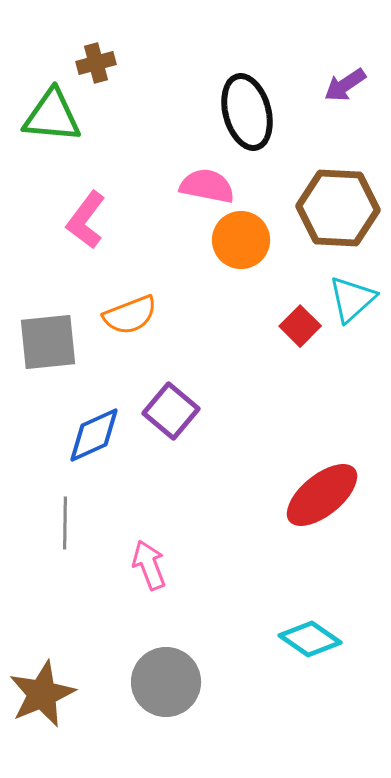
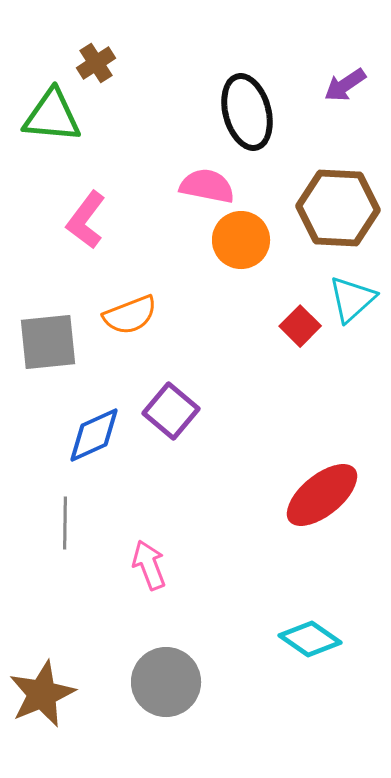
brown cross: rotated 18 degrees counterclockwise
